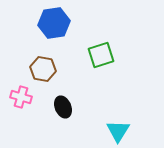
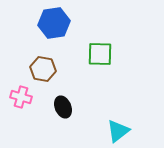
green square: moved 1 px left, 1 px up; rotated 20 degrees clockwise
cyan triangle: rotated 20 degrees clockwise
